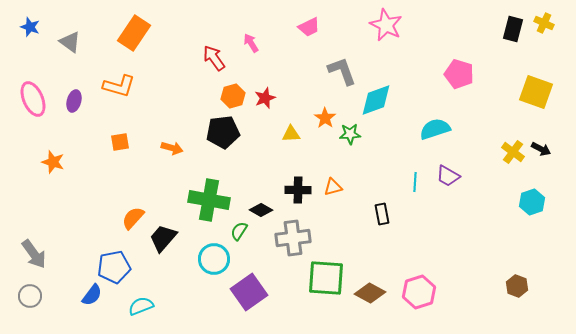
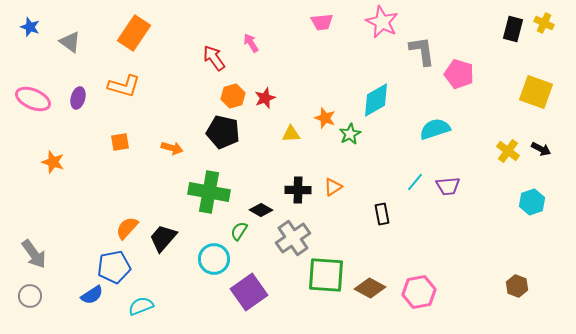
pink star at (386, 25): moved 4 px left, 3 px up
pink trapezoid at (309, 27): moved 13 px right, 5 px up; rotated 20 degrees clockwise
gray L-shape at (342, 71): moved 80 px right, 20 px up; rotated 12 degrees clockwise
orange L-shape at (119, 86): moved 5 px right
pink ellipse at (33, 99): rotated 44 degrees counterclockwise
cyan diamond at (376, 100): rotated 9 degrees counterclockwise
purple ellipse at (74, 101): moved 4 px right, 3 px up
orange star at (325, 118): rotated 15 degrees counterclockwise
black pentagon at (223, 132): rotated 20 degrees clockwise
green star at (350, 134): rotated 25 degrees counterclockwise
yellow cross at (513, 152): moved 5 px left, 1 px up
purple trapezoid at (448, 176): moved 10 px down; rotated 35 degrees counterclockwise
cyan line at (415, 182): rotated 36 degrees clockwise
orange triangle at (333, 187): rotated 18 degrees counterclockwise
green cross at (209, 200): moved 8 px up
orange semicircle at (133, 218): moved 6 px left, 10 px down
gray cross at (293, 238): rotated 28 degrees counterclockwise
green square at (326, 278): moved 3 px up
pink hexagon at (419, 292): rotated 8 degrees clockwise
brown diamond at (370, 293): moved 5 px up
blue semicircle at (92, 295): rotated 20 degrees clockwise
